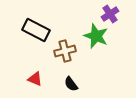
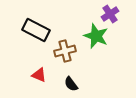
red triangle: moved 4 px right, 4 px up
